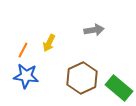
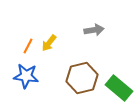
yellow arrow: rotated 12 degrees clockwise
orange line: moved 5 px right, 4 px up
brown hexagon: rotated 12 degrees clockwise
